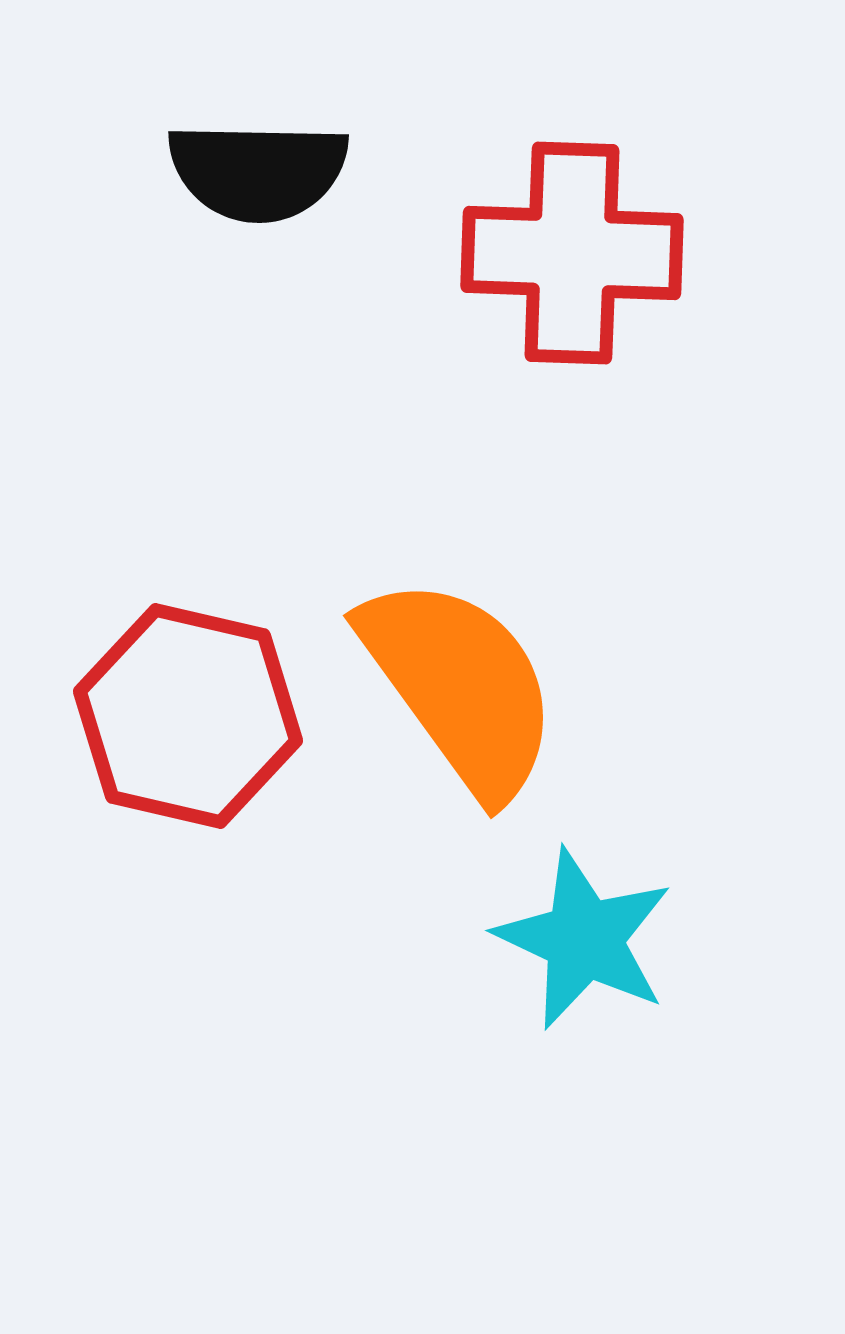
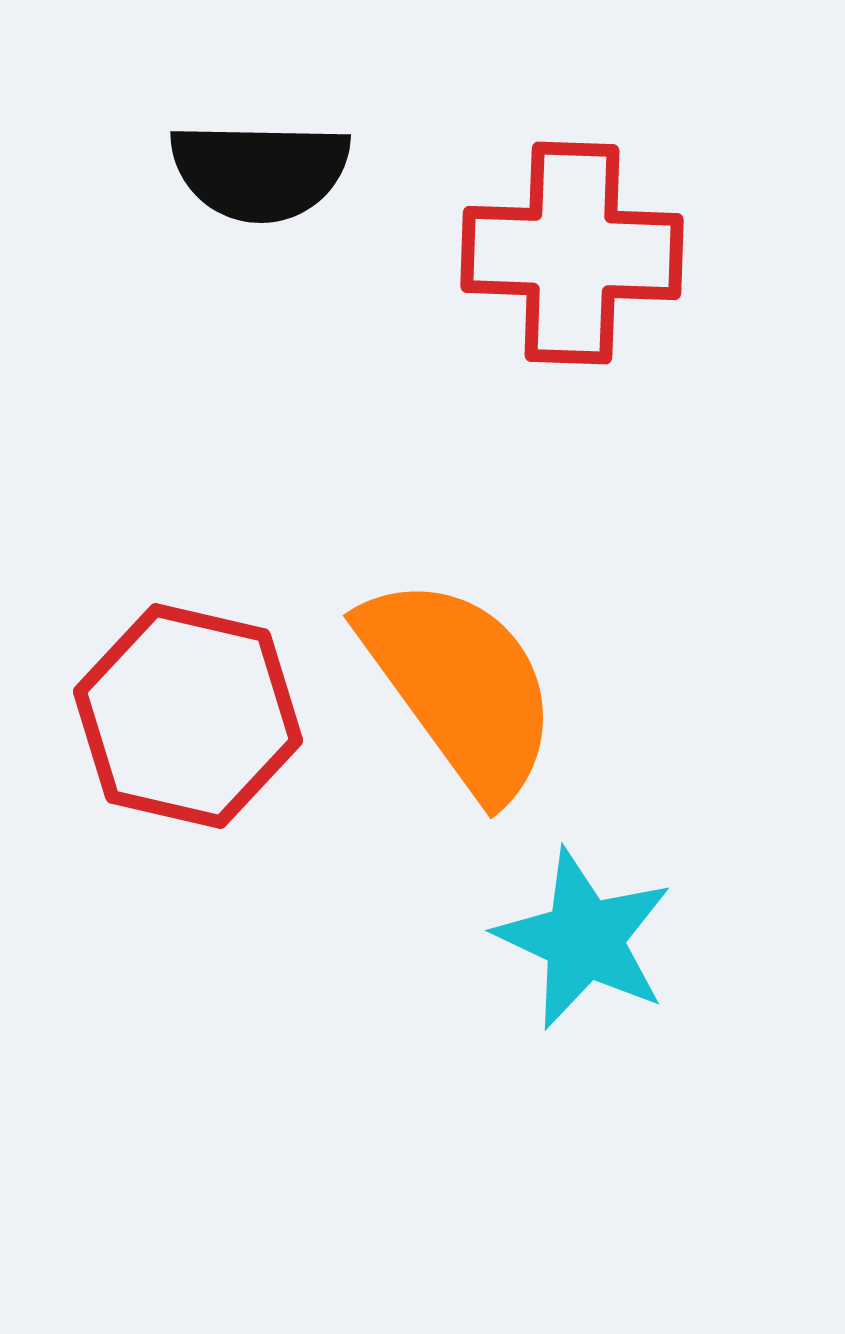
black semicircle: moved 2 px right
